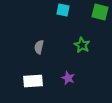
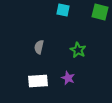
green star: moved 4 px left, 5 px down
white rectangle: moved 5 px right
